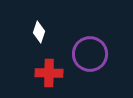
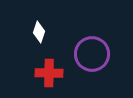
purple circle: moved 2 px right
